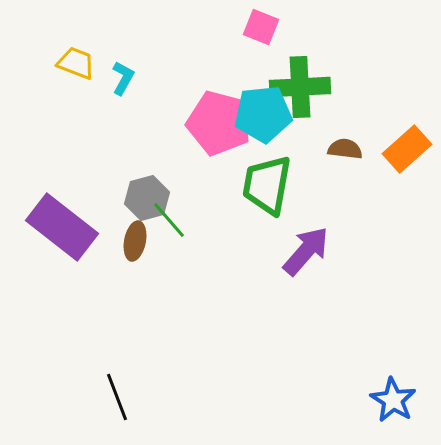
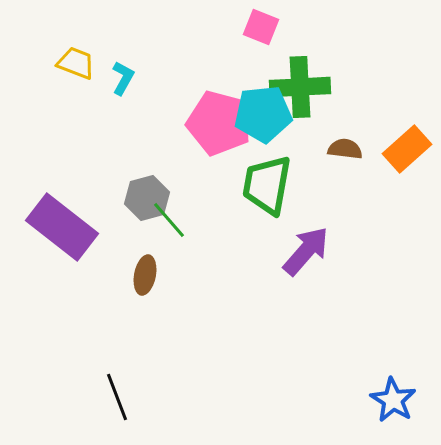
brown ellipse: moved 10 px right, 34 px down
